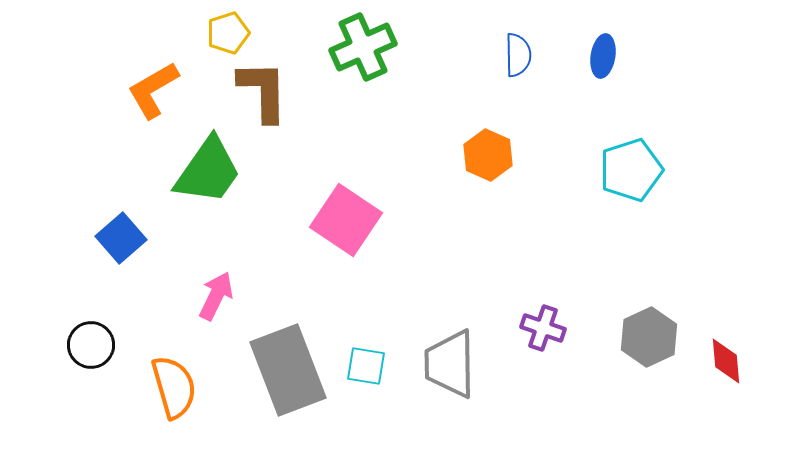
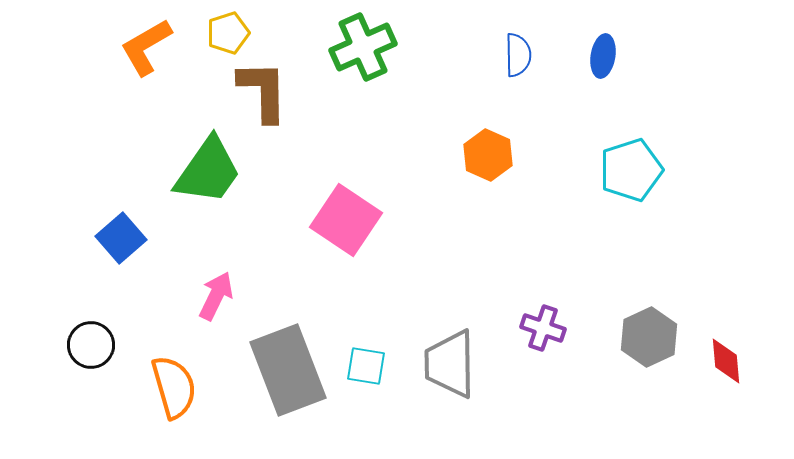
orange L-shape: moved 7 px left, 43 px up
